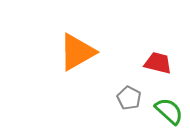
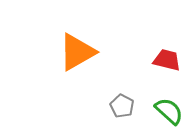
red trapezoid: moved 9 px right, 3 px up
gray pentagon: moved 7 px left, 8 px down
